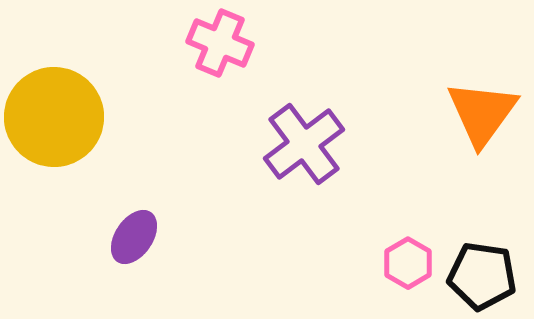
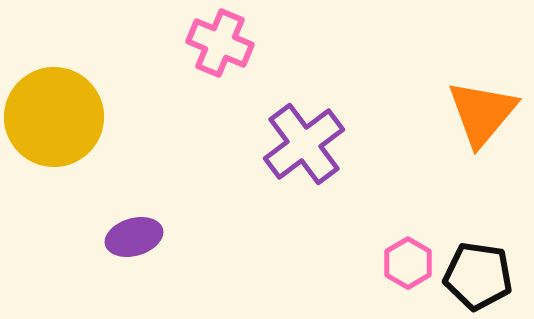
orange triangle: rotated 4 degrees clockwise
purple ellipse: rotated 40 degrees clockwise
black pentagon: moved 4 px left
